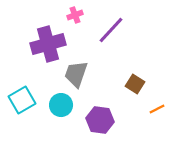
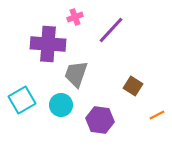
pink cross: moved 2 px down
purple cross: rotated 20 degrees clockwise
brown square: moved 2 px left, 2 px down
orange line: moved 6 px down
